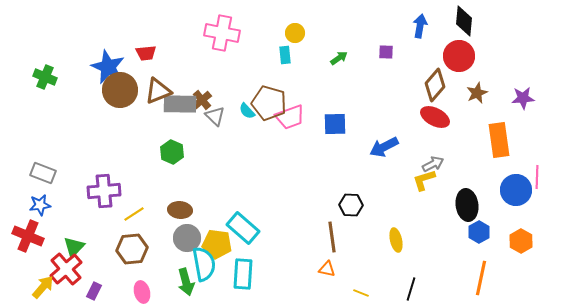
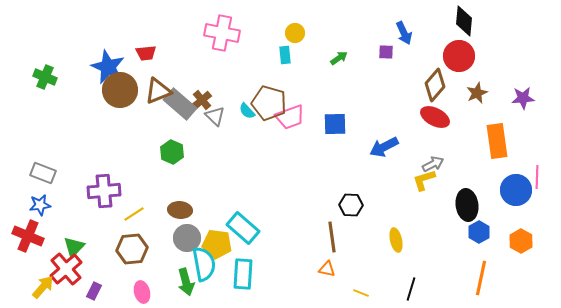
blue arrow at (420, 26): moved 16 px left, 7 px down; rotated 145 degrees clockwise
gray rectangle at (180, 104): rotated 40 degrees clockwise
orange rectangle at (499, 140): moved 2 px left, 1 px down
